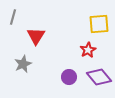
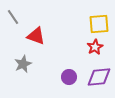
gray line: rotated 49 degrees counterclockwise
red triangle: rotated 42 degrees counterclockwise
red star: moved 7 px right, 3 px up
purple diamond: rotated 55 degrees counterclockwise
